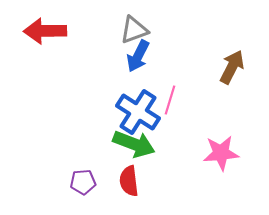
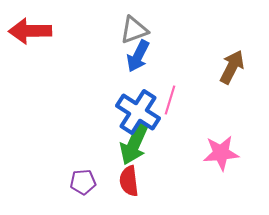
red arrow: moved 15 px left
green arrow: rotated 93 degrees clockwise
